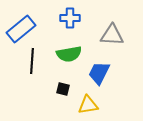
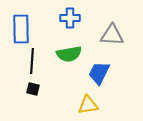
blue rectangle: rotated 52 degrees counterclockwise
black square: moved 30 px left
